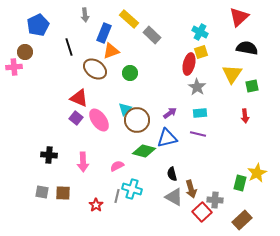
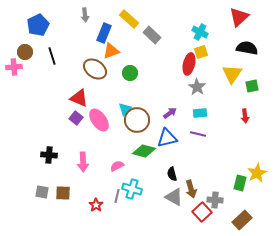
black line at (69, 47): moved 17 px left, 9 px down
